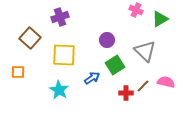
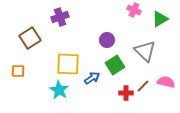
pink cross: moved 2 px left
brown square: rotated 15 degrees clockwise
yellow square: moved 4 px right, 9 px down
orange square: moved 1 px up
